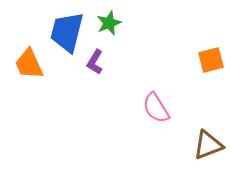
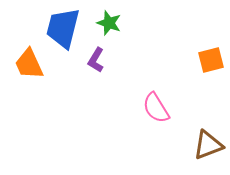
green star: rotated 30 degrees counterclockwise
blue trapezoid: moved 4 px left, 4 px up
purple L-shape: moved 1 px right, 2 px up
